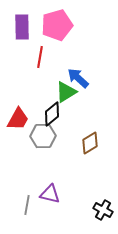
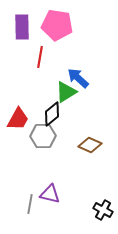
pink pentagon: rotated 24 degrees clockwise
brown diamond: moved 2 px down; rotated 55 degrees clockwise
gray line: moved 3 px right, 1 px up
